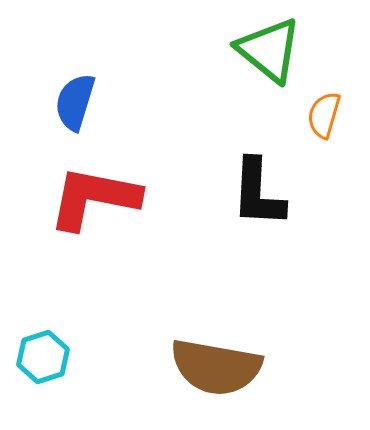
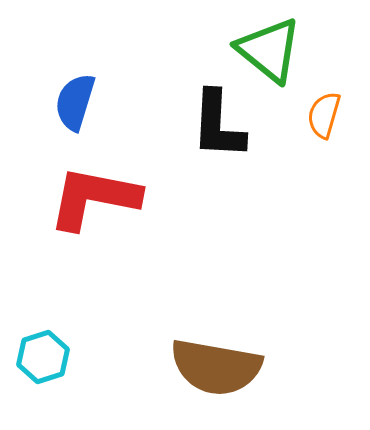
black L-shape: moved 40 px left, 68 px up
